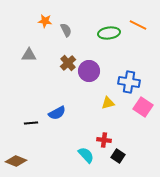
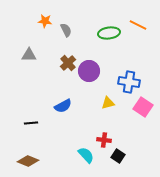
blue semicircle: moved 6 px right, 7 px up
brown diamond: moved 12 px right
